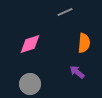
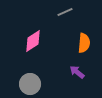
pink diamond: moved 3 px right, 3 px up; rotated 15 degrees counterclockwise
